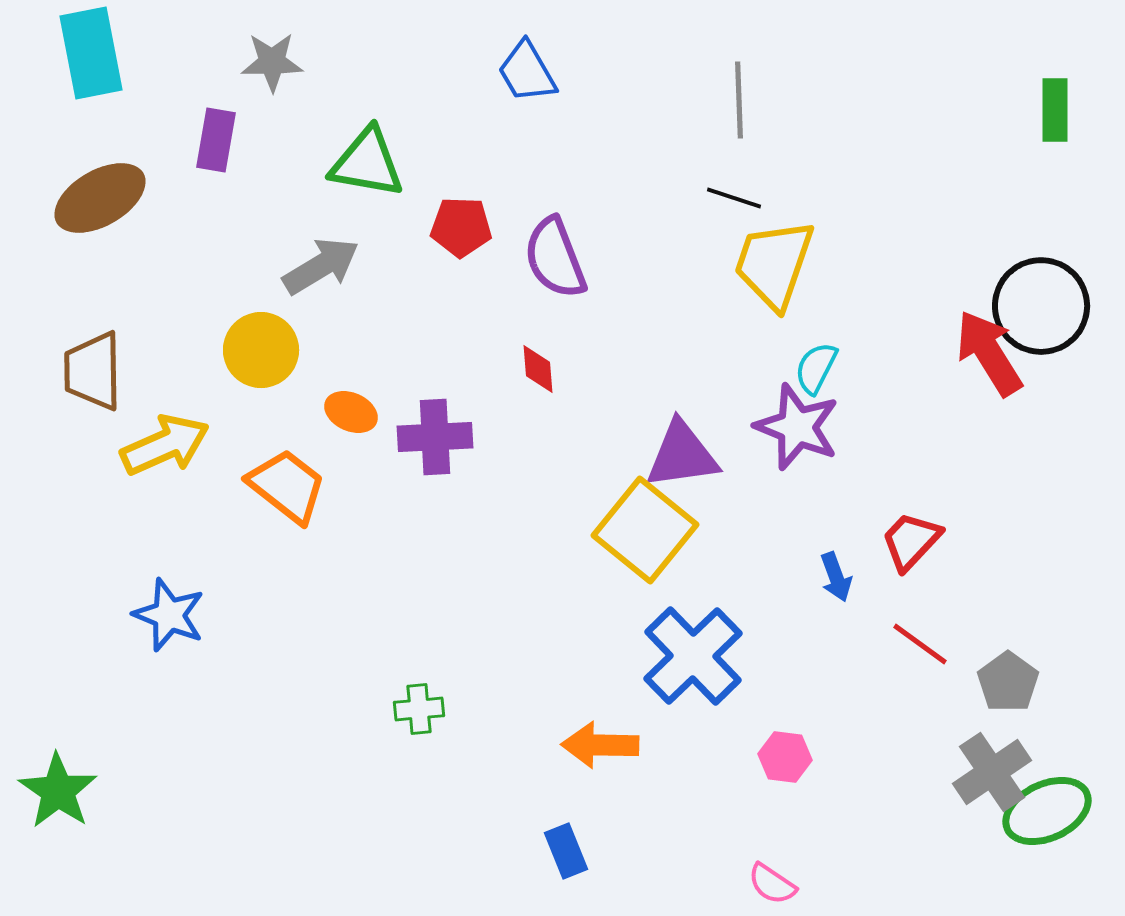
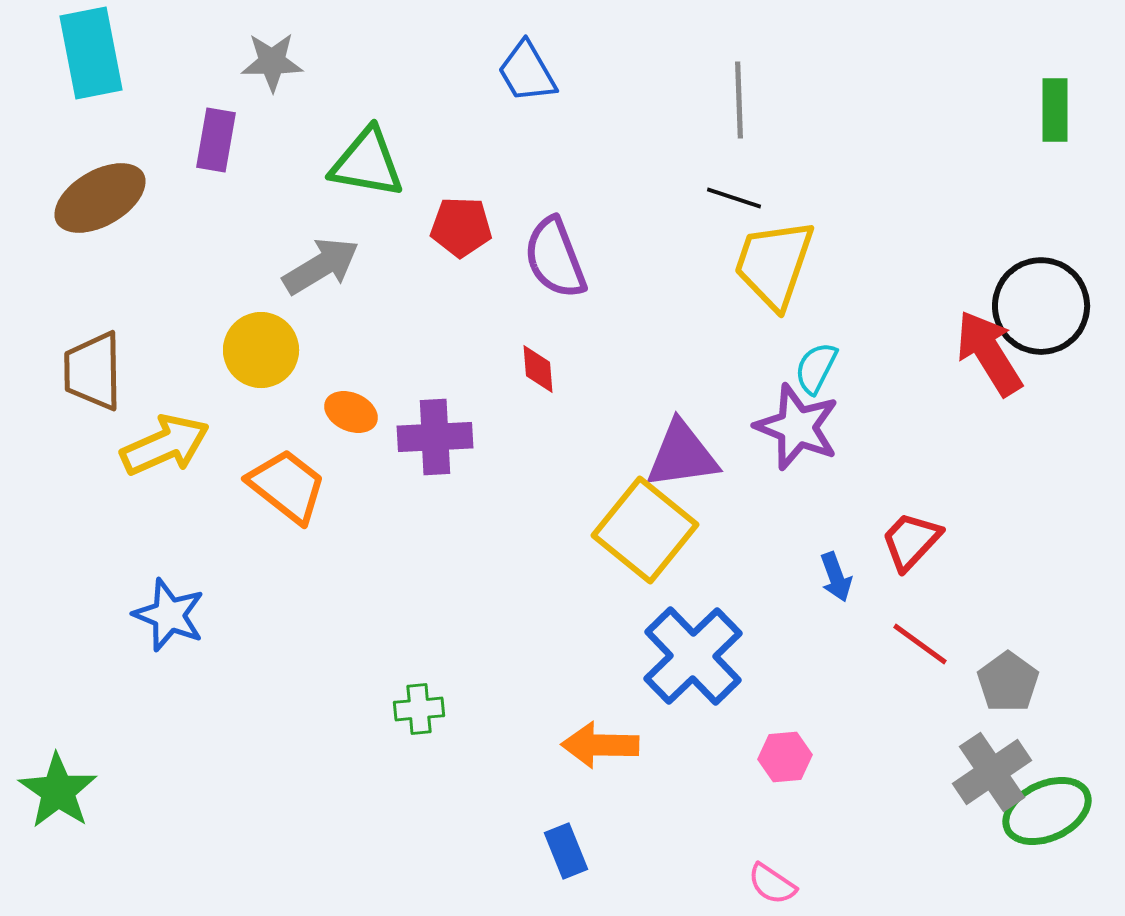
pink hexagon: rotated 12 degrees counterclockwise
